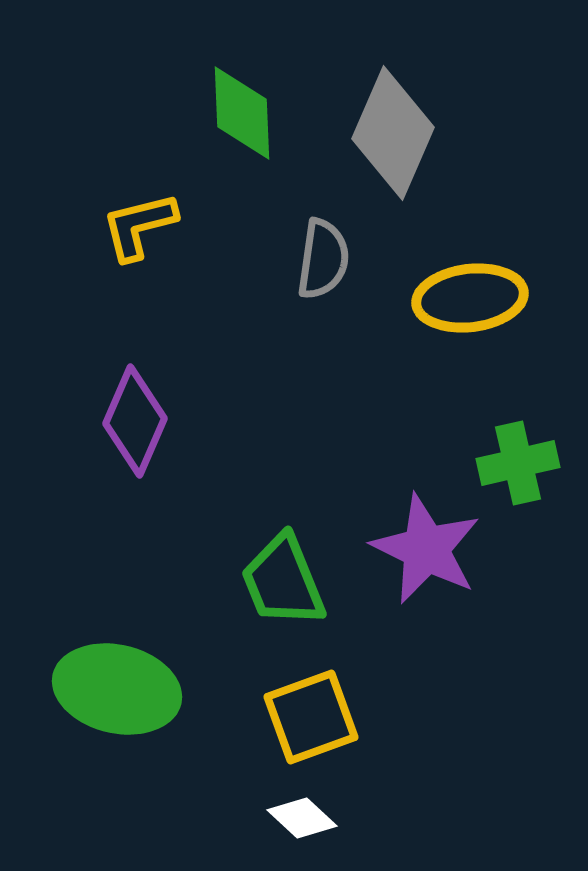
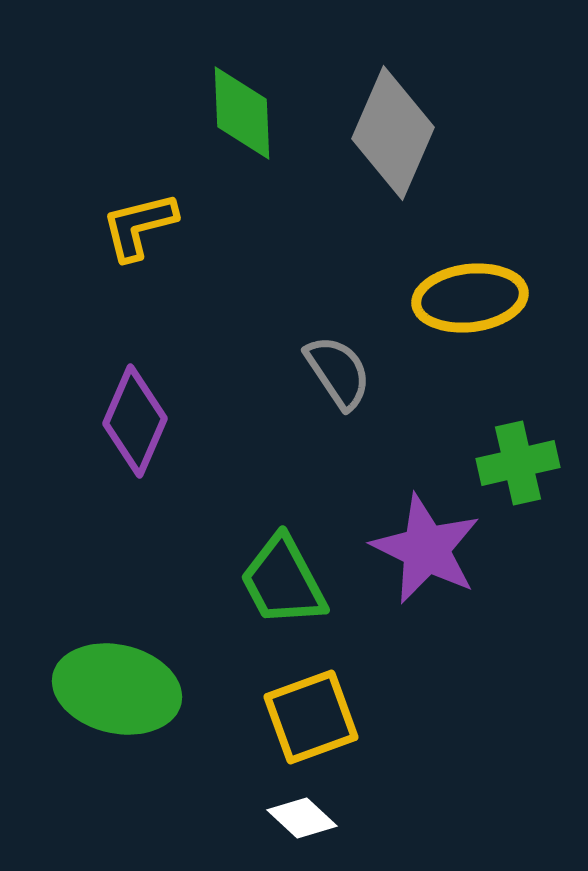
gray semicircle: moved 15 px right, 113 px down; rotated 42 degrees counterclockwise
green trapezoid: rotated 6 degrees counterclockwise
